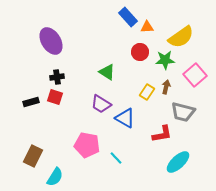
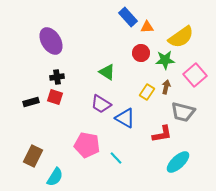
red circle: moved 1 px right, 1 px down
